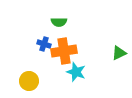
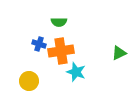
blue cross: moved 5 px left
orange cross: moved 3 px left
